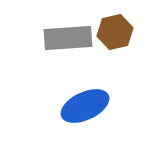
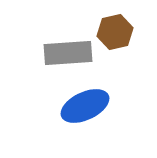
gray rectangle: moved 15 px down
